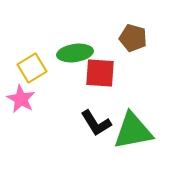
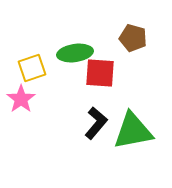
yellow square: rotated 12 degrees clockwise
pink star: rotated 8 degrees clockwise
black L-shape: rotated 108 degrees counterclockwise
